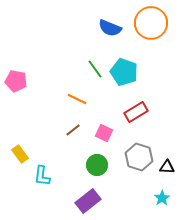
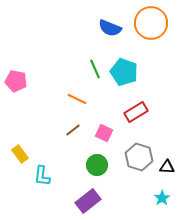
green line: rotated 12 degrees clockwise
